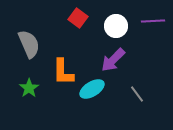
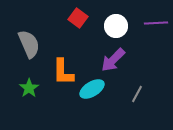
purple line: moved 3 px right, 2 px down
gray line: rotated 66 degrees clockwise
